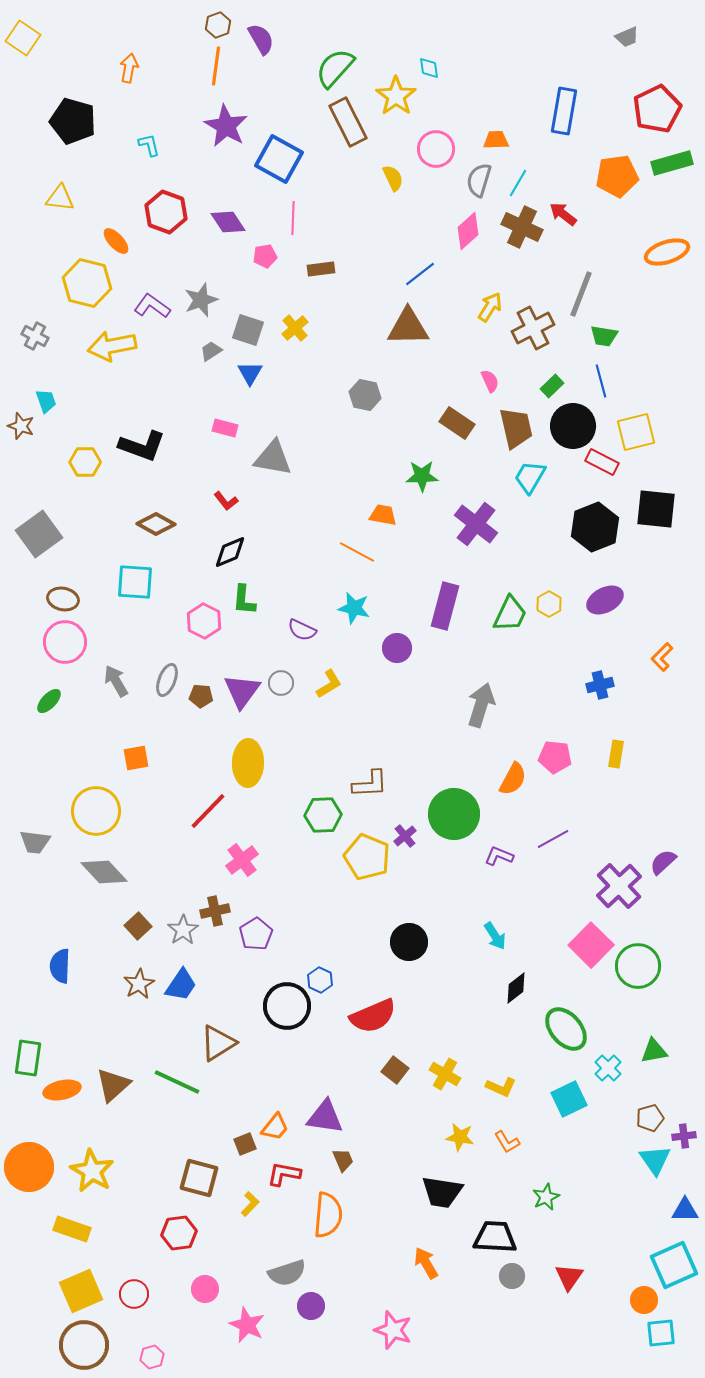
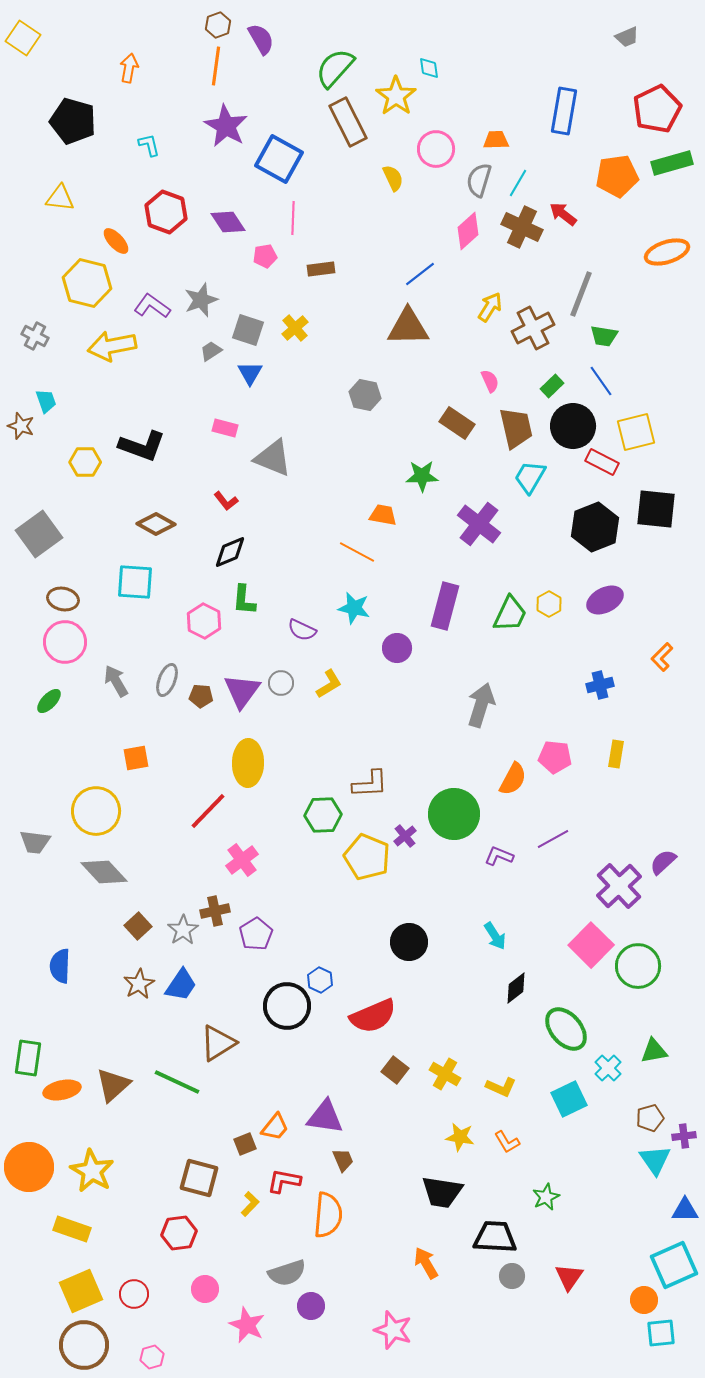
blue line at (601, 381): rotated 20 degrees counterclockwise
gray triangle at (273, 458): rotated 12 degrees clockwise
purple cross at (476, 524): moved 3 px right
red L-shape at (284, 1174): moved 7 px down
